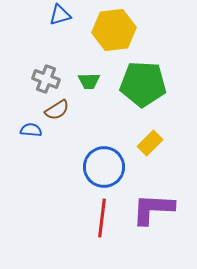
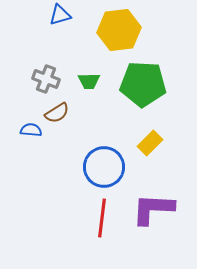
yellow hexagon: moved 5 px right
brown semicircle: moved 3 px down
